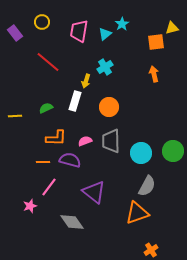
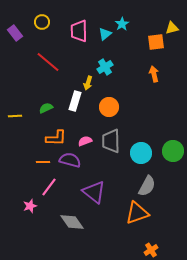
pink trapezoid: rotated 10 degrees counterclockwise
yellow arrow: moved 2 px right, 2 px down
